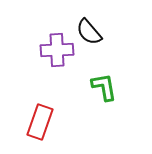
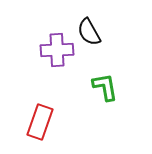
black semicircle: rotated 12 degrees clockwise
green L-shape: moved 1 px right
